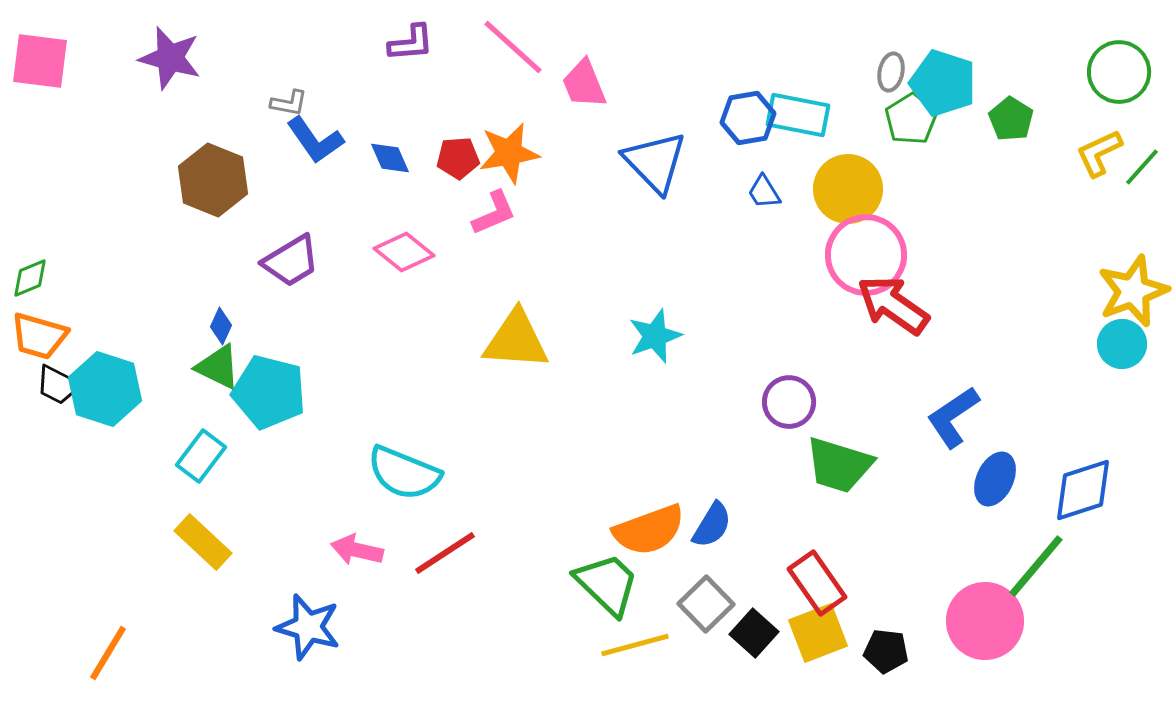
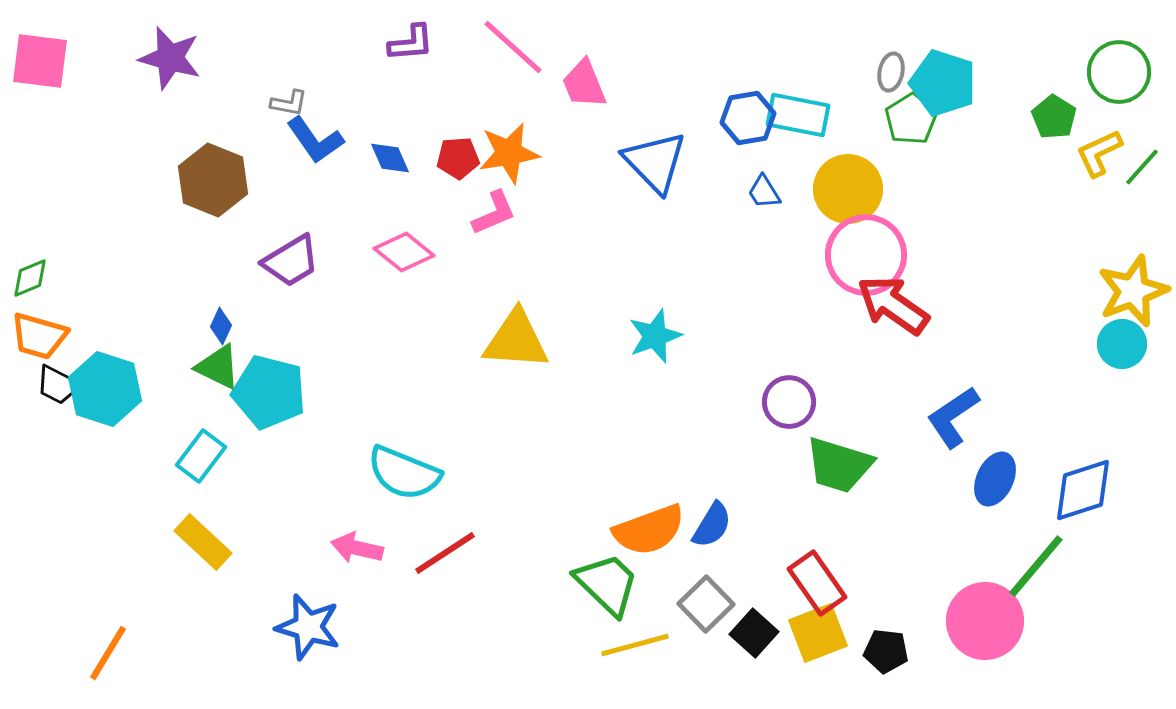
green pentagon at (1011, 119): moved 43 px right, 2 px up
pink arrow at (357, 550): moved 2 px up
